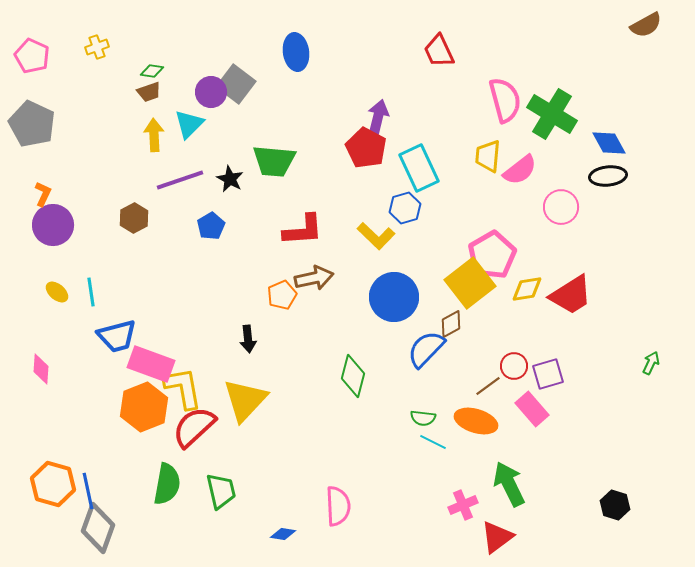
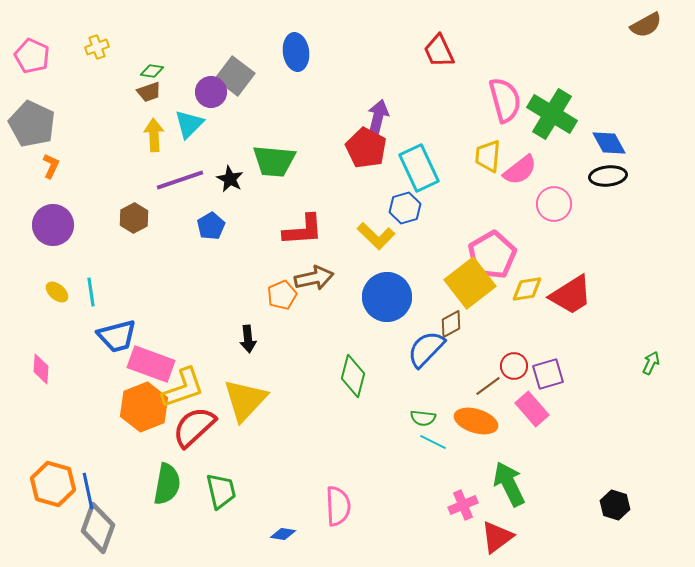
gray square at (236, 84): moved 1 px left, 8 px up
orange L-shape at (43, 194): moved 8 px right, 28 px up
pink circle at (561, 207): moved 7 px left, 3 px up
blue circle at (394, 297): moved 7 px left
yellow L-shape at (183, 388): rotated 81 degrees clockwise
